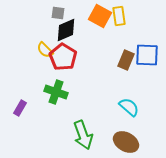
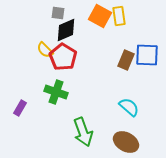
green arrow: moved 3 px up
